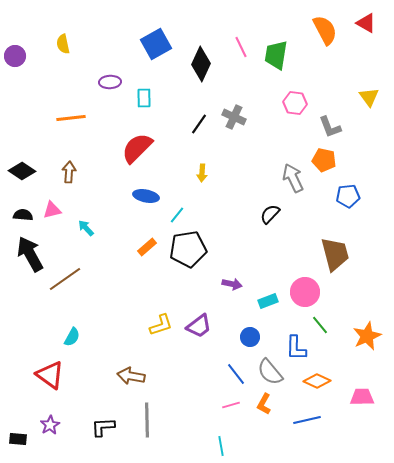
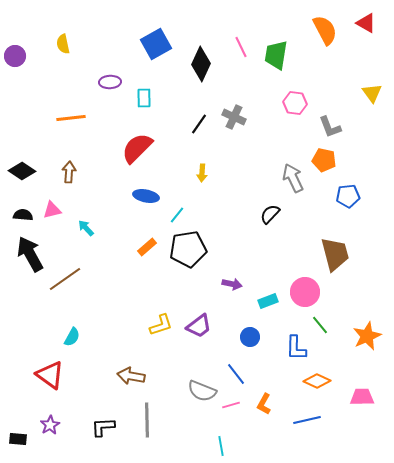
yellow triangle at (369, 97): moved 3 px right, 4 px up
gray semicircle at (270, 372): moved 68 px left, 19 px down; rotated 28 degrees counterclockwise
